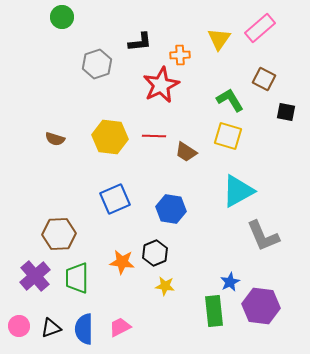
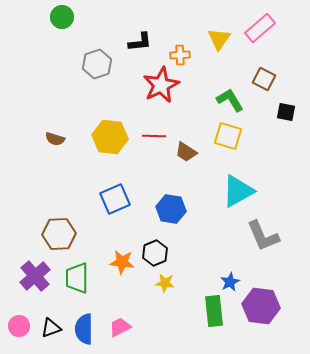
yellow star: moved 3 px up
